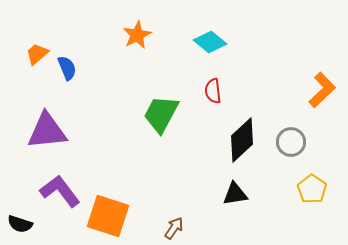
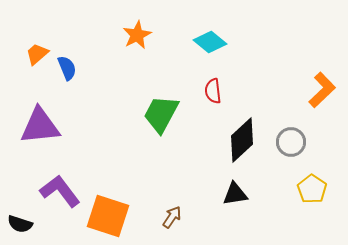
purple triangle: moved 7 px left, 5 px up
brown arrow: moved 2 px left, 11 px up
